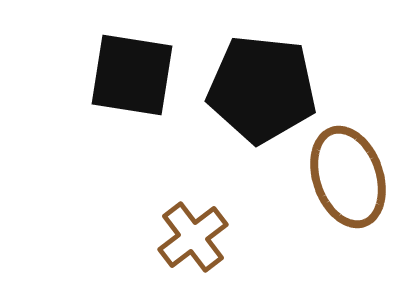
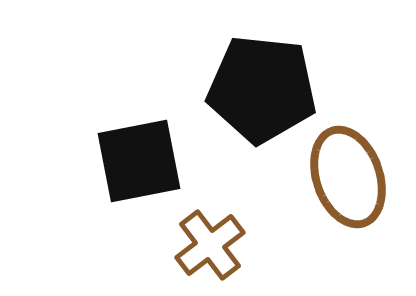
black square: moved 7 px right, 86 px down; rotated 20 degrees counterclockwise
brown cross: moved 17 px right, 8 px down
